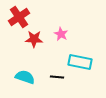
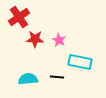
pink star: moved 2 px left, 6 px down
red star: moved 1 px right
cyan semicircle: moved 3 px right, 2 px down; rotated 24 degrees counterclockwise
